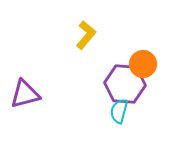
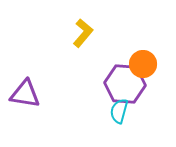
yellow L-shape: moved 3 px left, 2 px up
purple triangle: rotated 24 degrees clockwise
